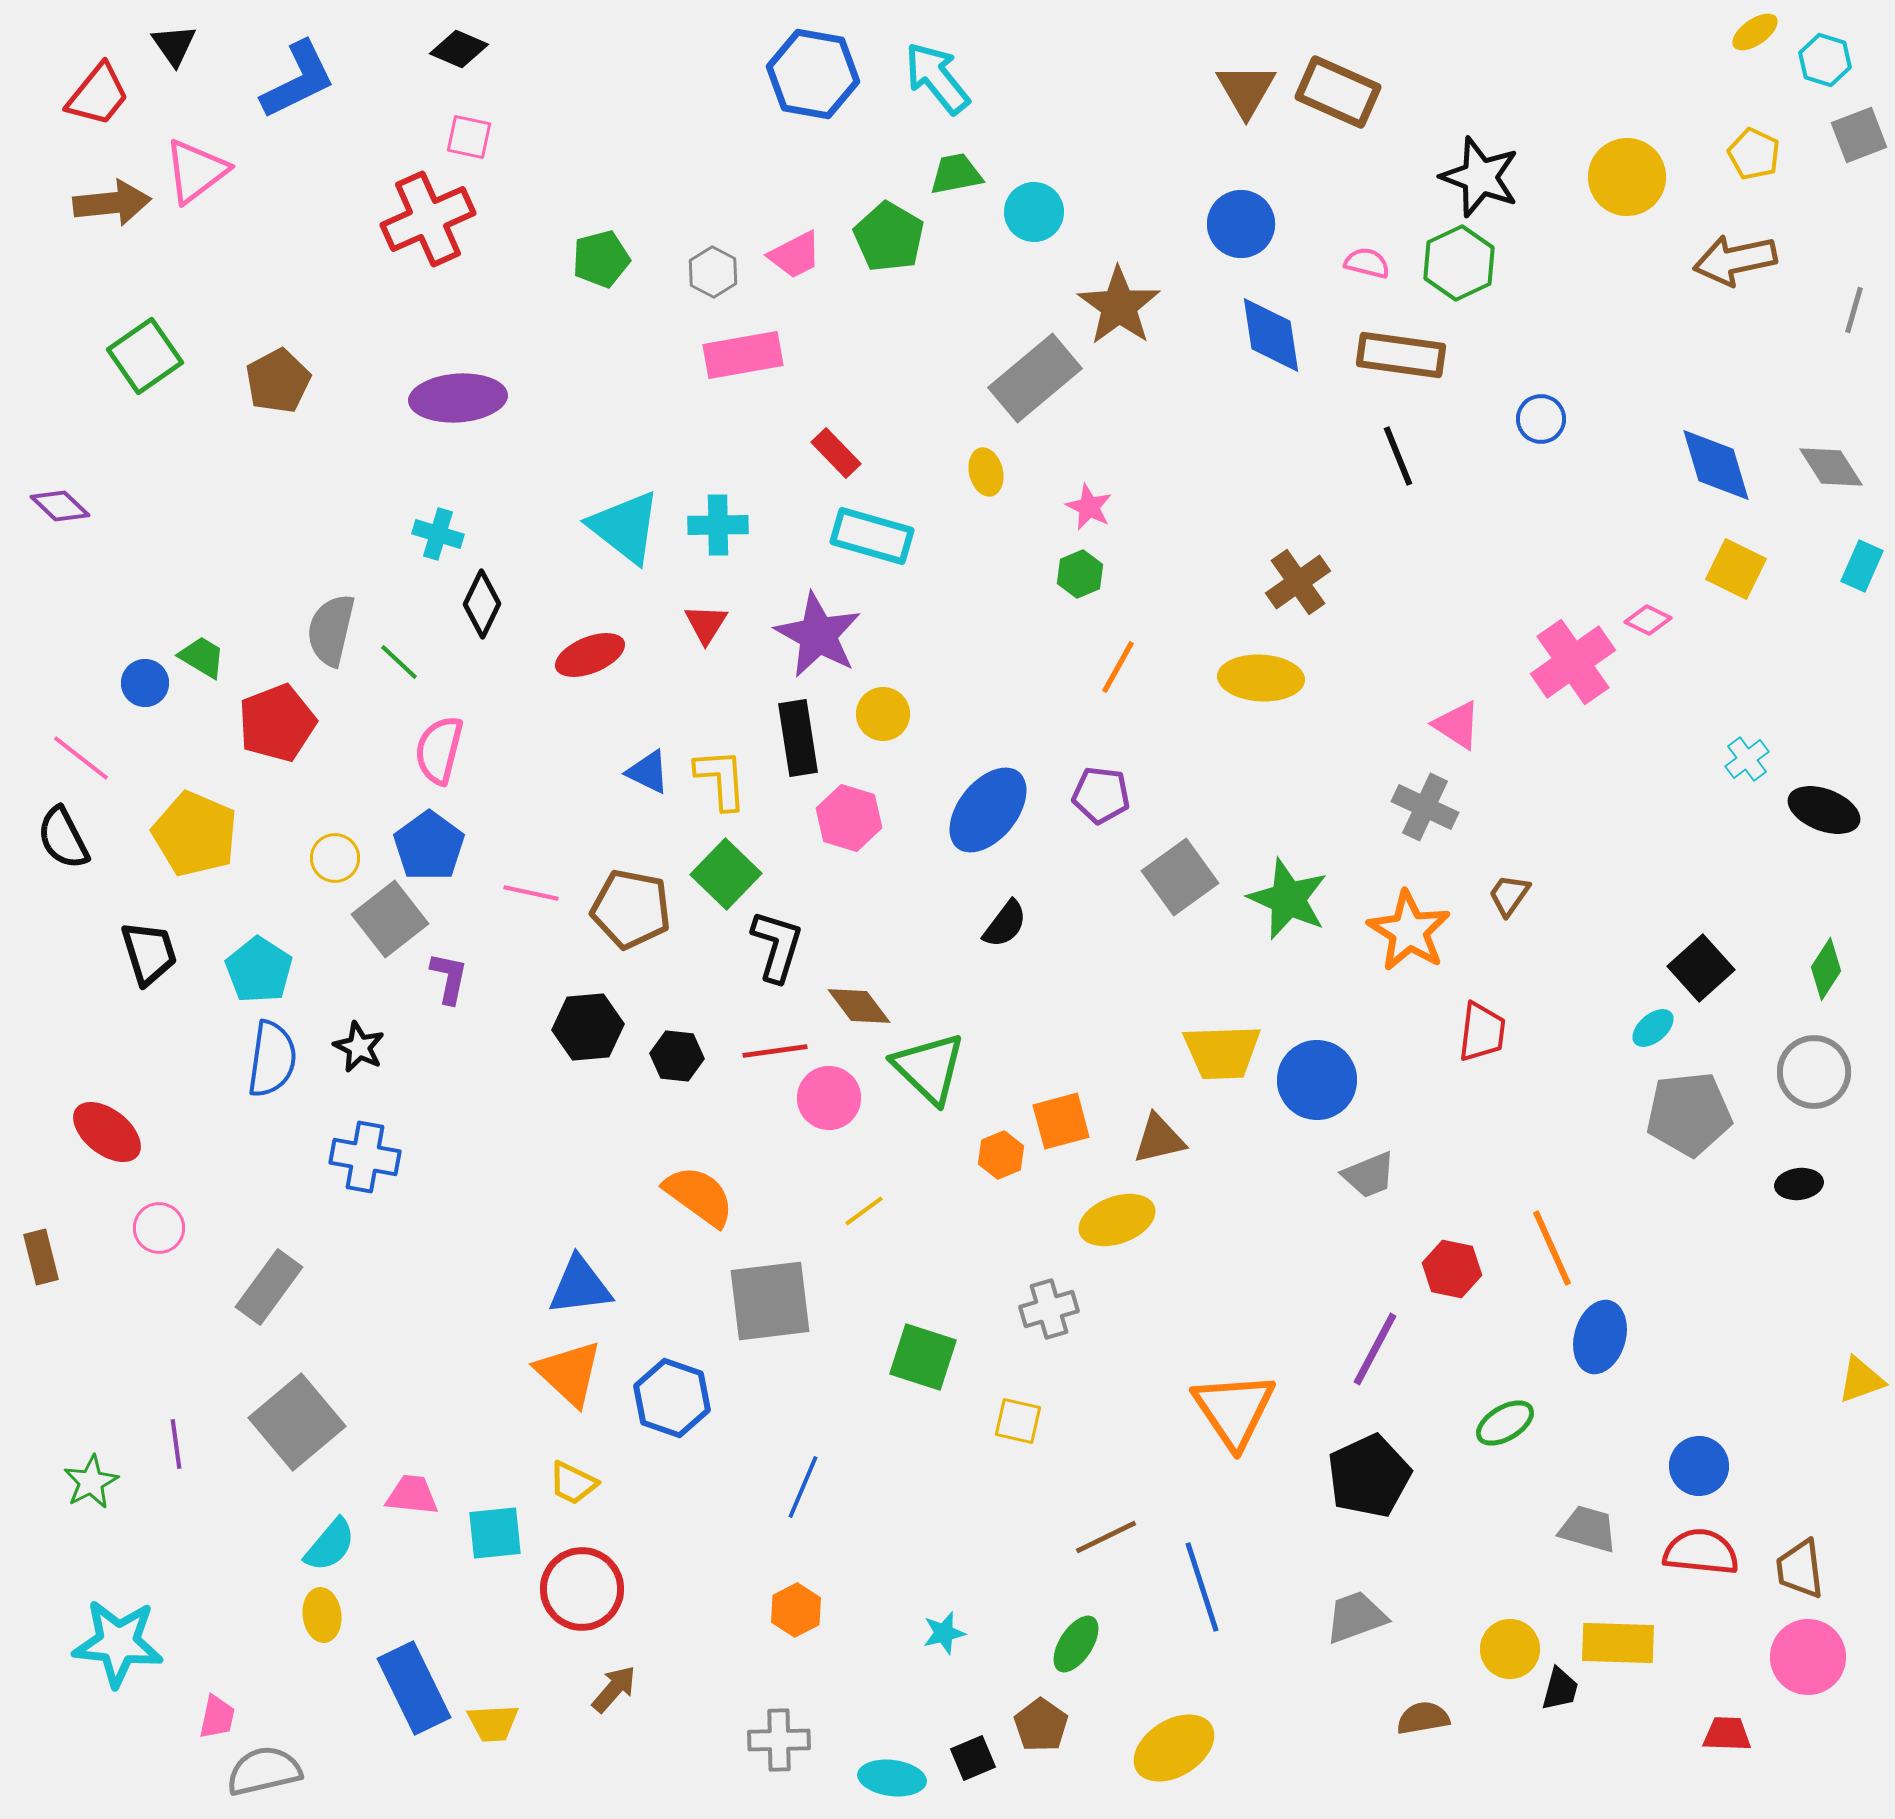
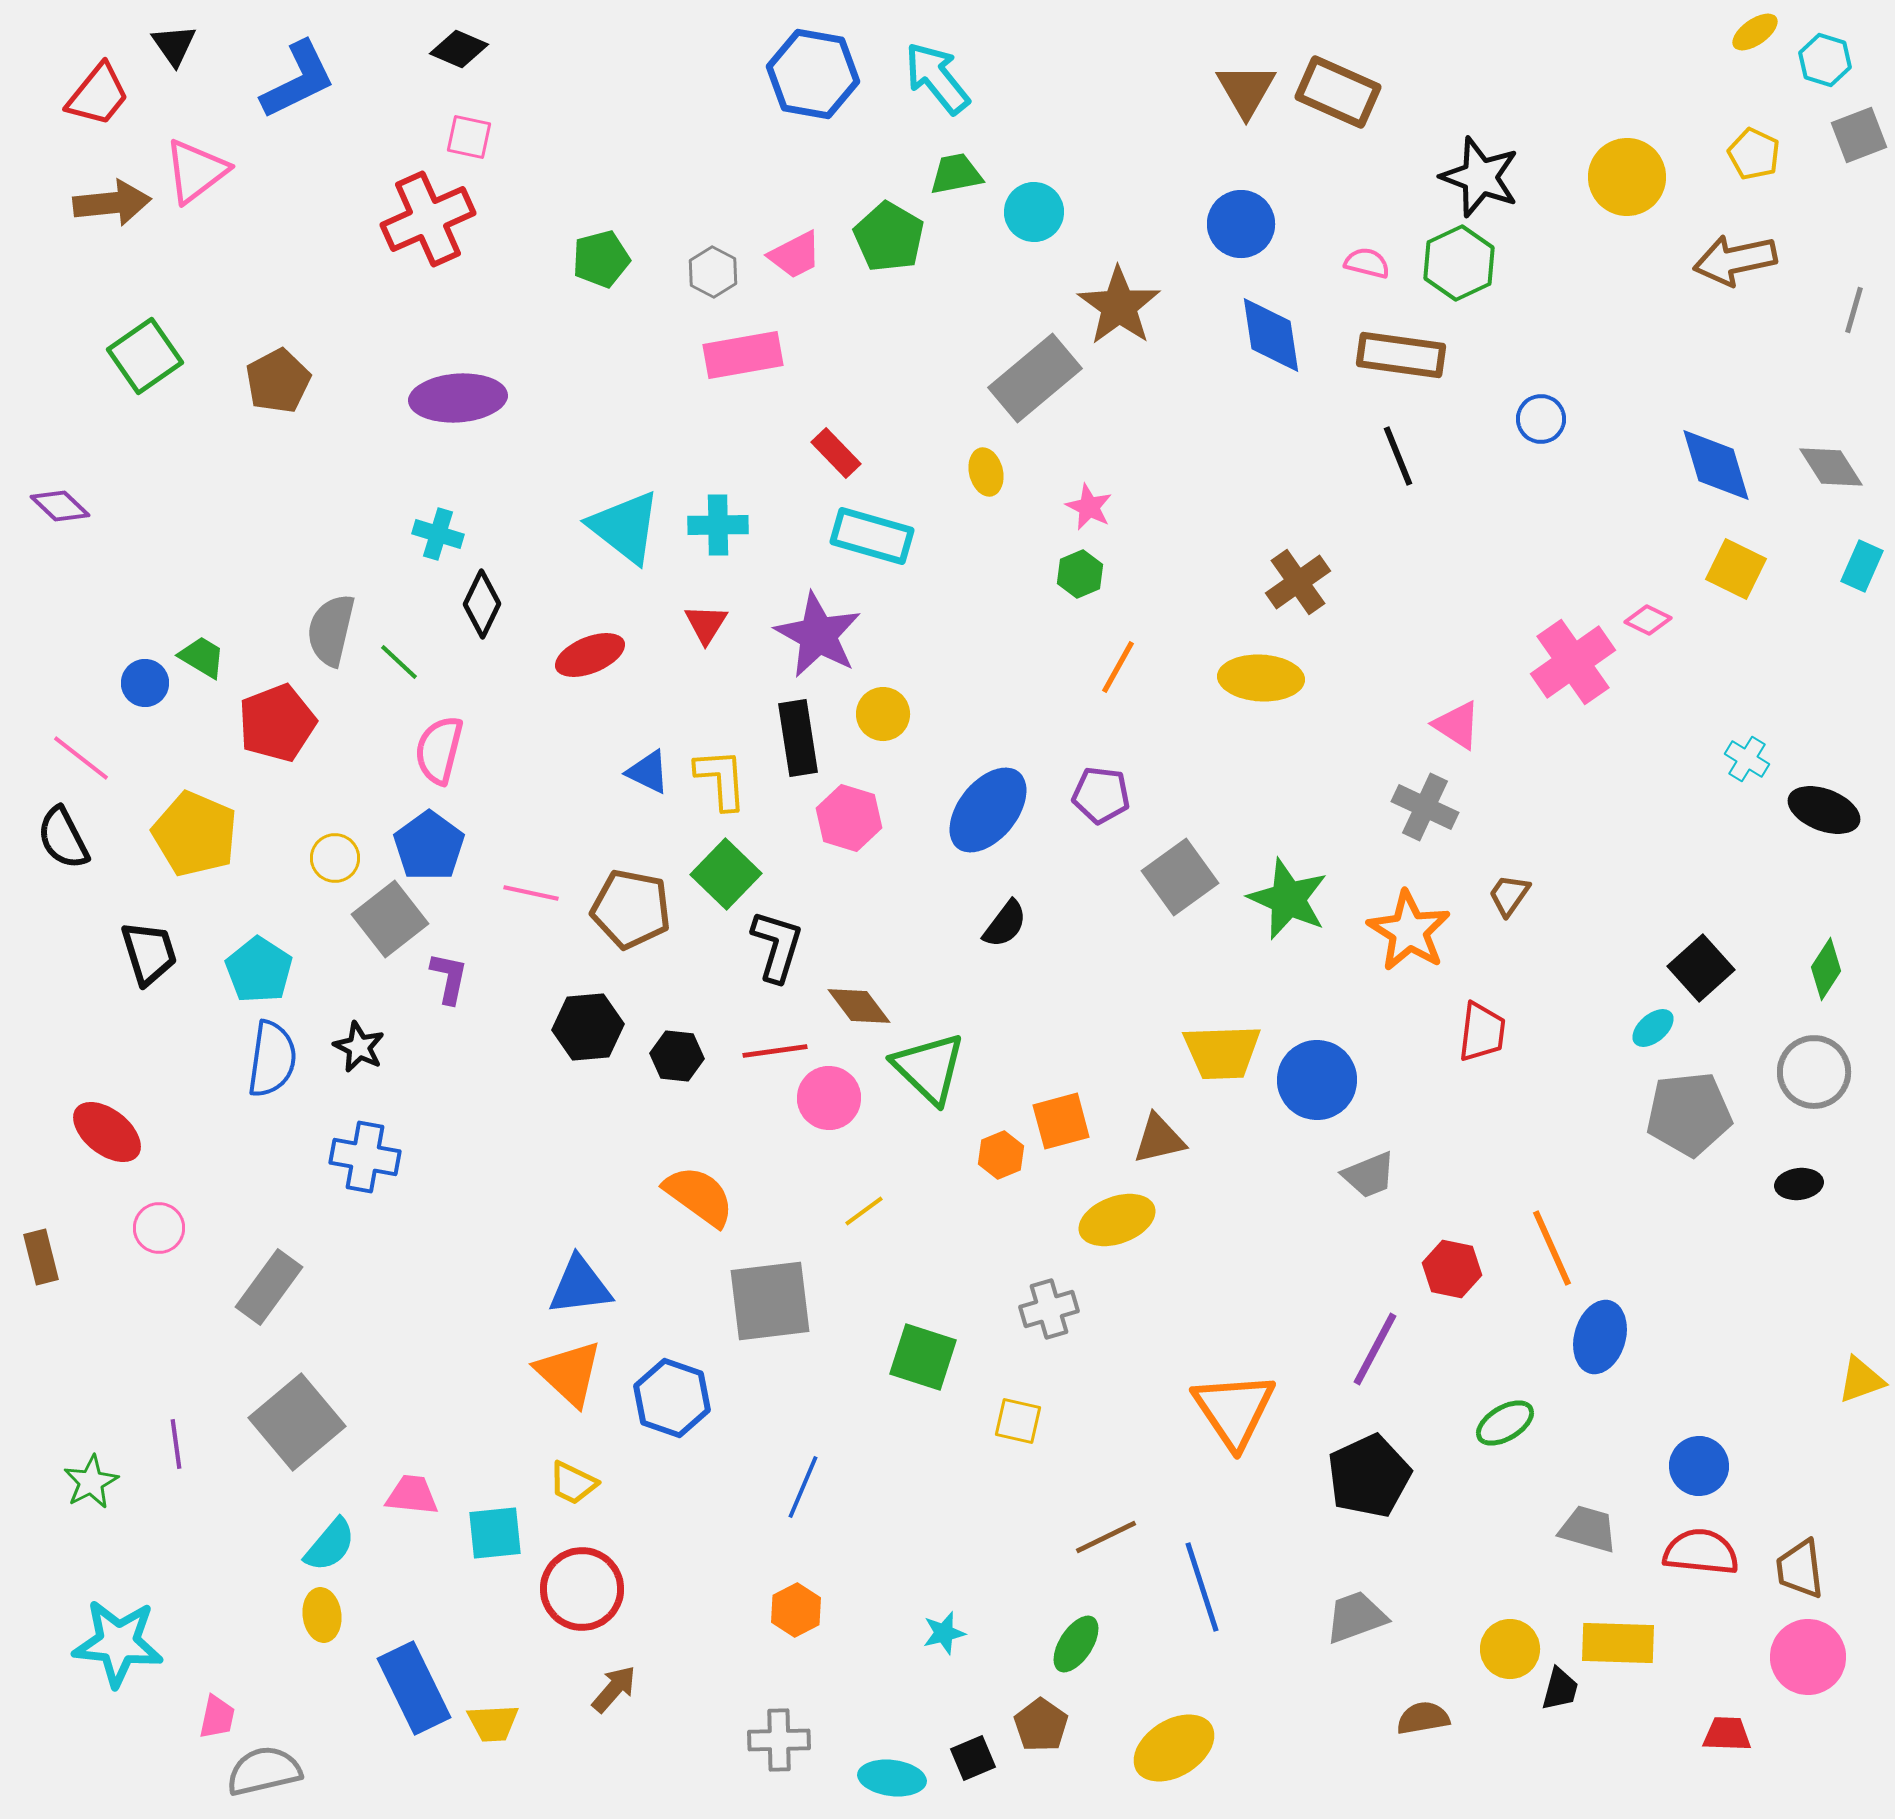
cyan cross at (1747, 759): rotated 21 degrees counterclockwise
